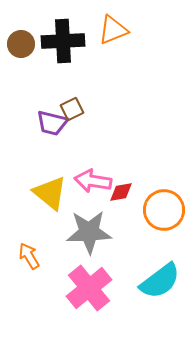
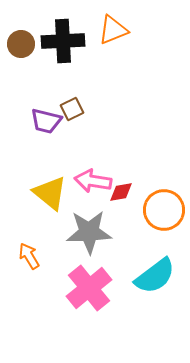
purple trapezoid: moved 6 px left, 2 px up
cyan semicircle: moved 5 px left, 5 px up
